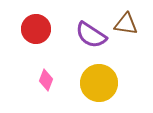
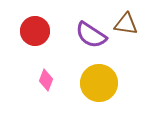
red circle: moved 1 px left, 2 px down
